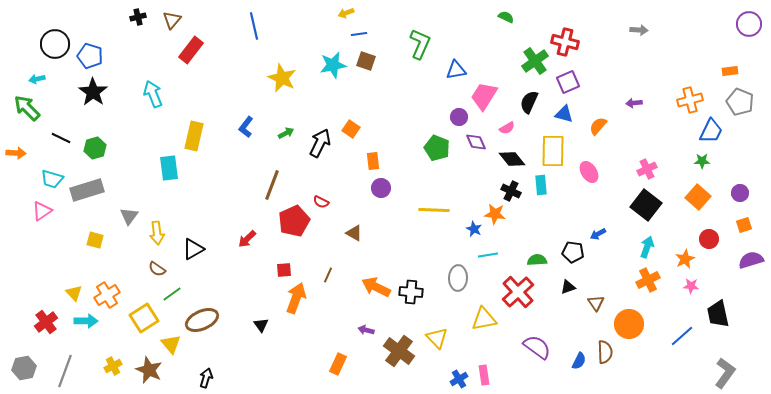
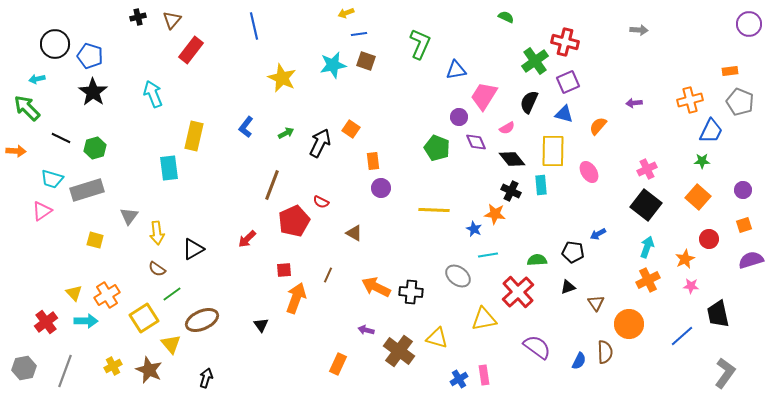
orange arrow at (16, 153): moved 2 px up
purple circle at (740, 193): moved 3 px right, 3 px up
gray ellipse at (458, 278): moved 2 px up; rotated 55 degrees counterclockwise
yellow triangle at (437, 338): rotated 30 degrees counterclockwise
